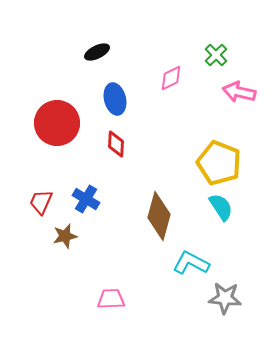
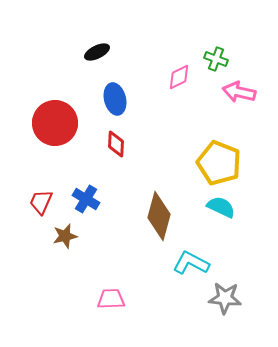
green cross: moved 4 px down; rotated 25 degrees counterclockwise
pink diamond: moved 8 px right, 1 px up
red circle: moved 2 px left
cyan semicircle: rotated 32 degrees counterclockwise
